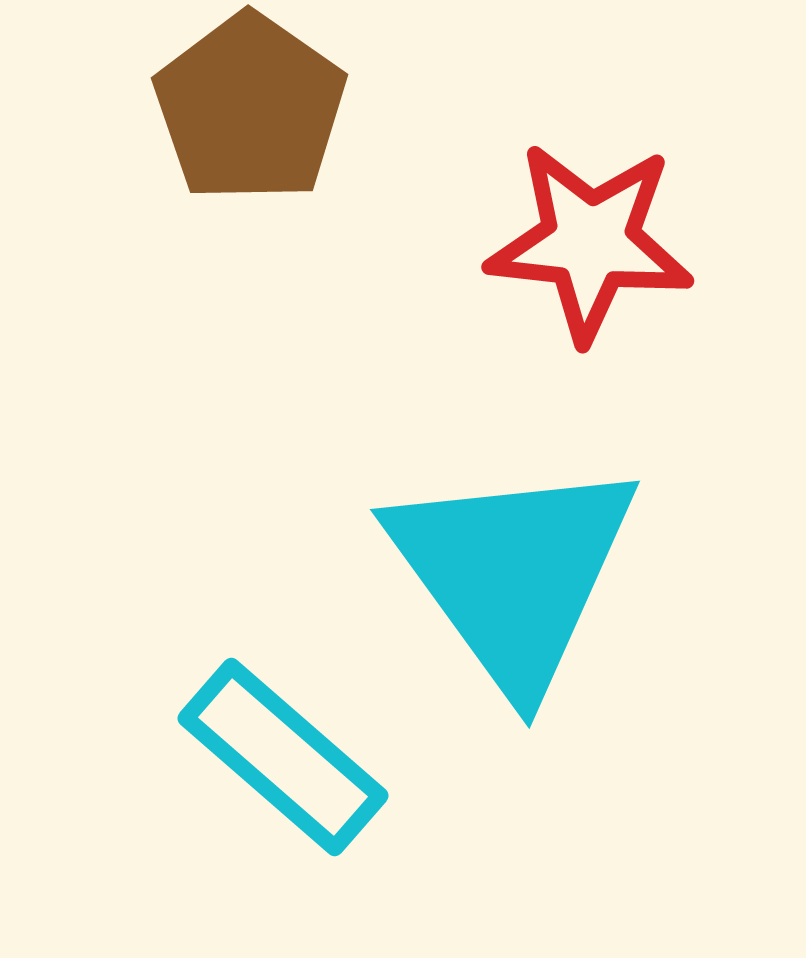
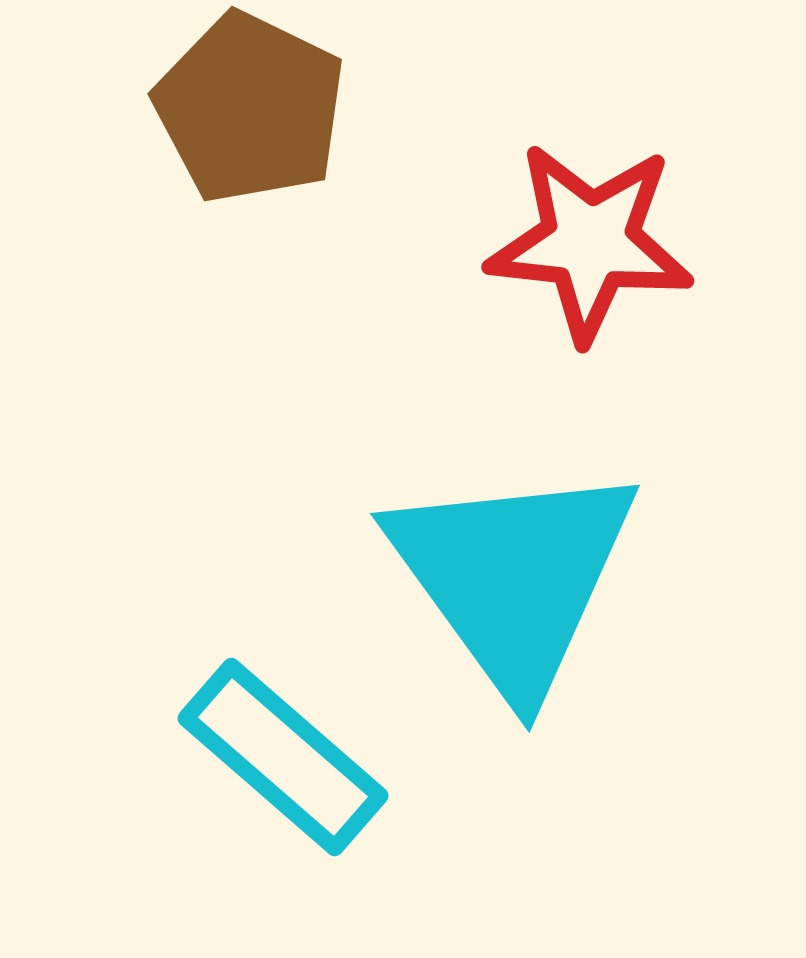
brown pentagon: rotated 9 degrees counterclockwise
cyan triangle: moved 4 px down
